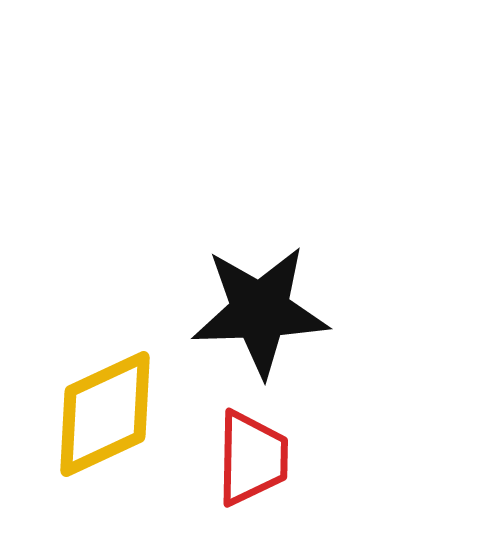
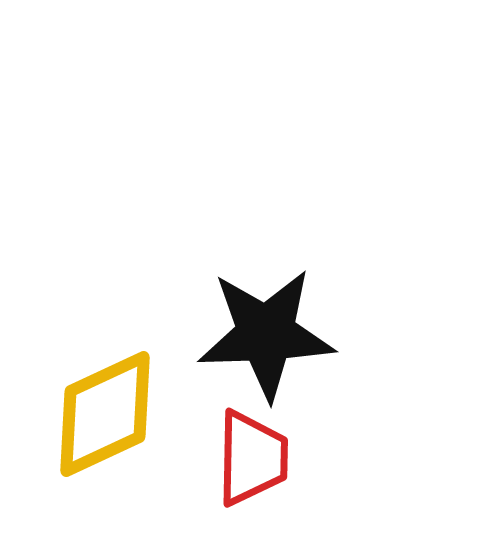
black star: moved 6 px right, 23 px down
